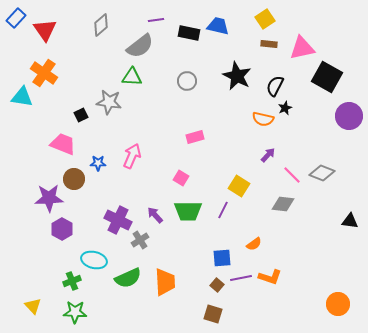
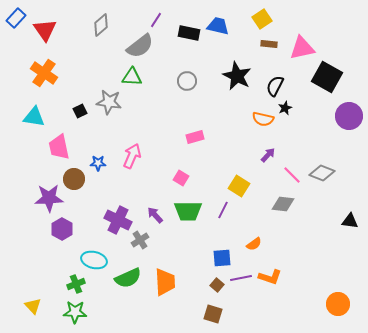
yellow square at (265, 19): moved 3 px left
purple line at (156, 20): rotated 49 degrees counterclockwise
cyan triangle at (22, 97): moved 12 px right, 20 px down
black square at (81, 115): moved 1 px left, 4 px up
pink trapezoid at (63, 144): moved 4 px left, 3 px down; rotated 124 degrees counterclockwise
green cross at (72, 281): moved 4 px right, 3 px down
